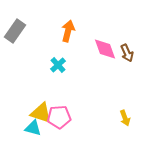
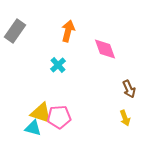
brown arrow: moved 2 px right, 36 px down
